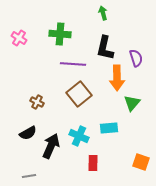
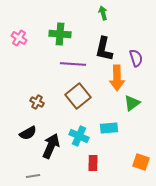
black L-shape: moved 1 px left, 1 px down
brown square: moved 1 px left, 2 px down
green triangle: rotated 12 degrees clockwise
gray line: moved 4 px right
